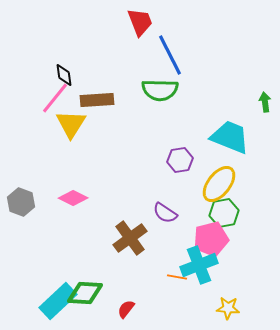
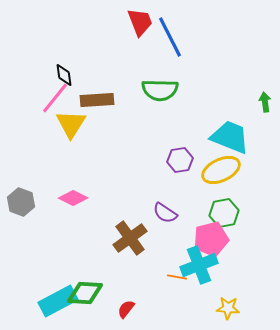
blue line: moved 18 px up
yellow ellipse: moved 2 px right, 14 px up; rotated 27 degrees clockwise
cyan rectangle: rotated 15 degrees clockwise
